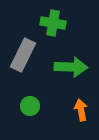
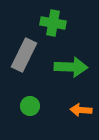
gray rectangle: moved 1 px right
orange arrow: rotated 75 degrees counterclockwise
